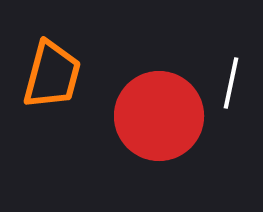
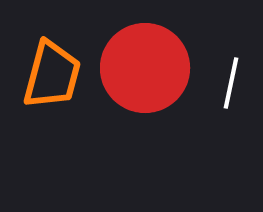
red circle: moved 14 px left, 48 px up
